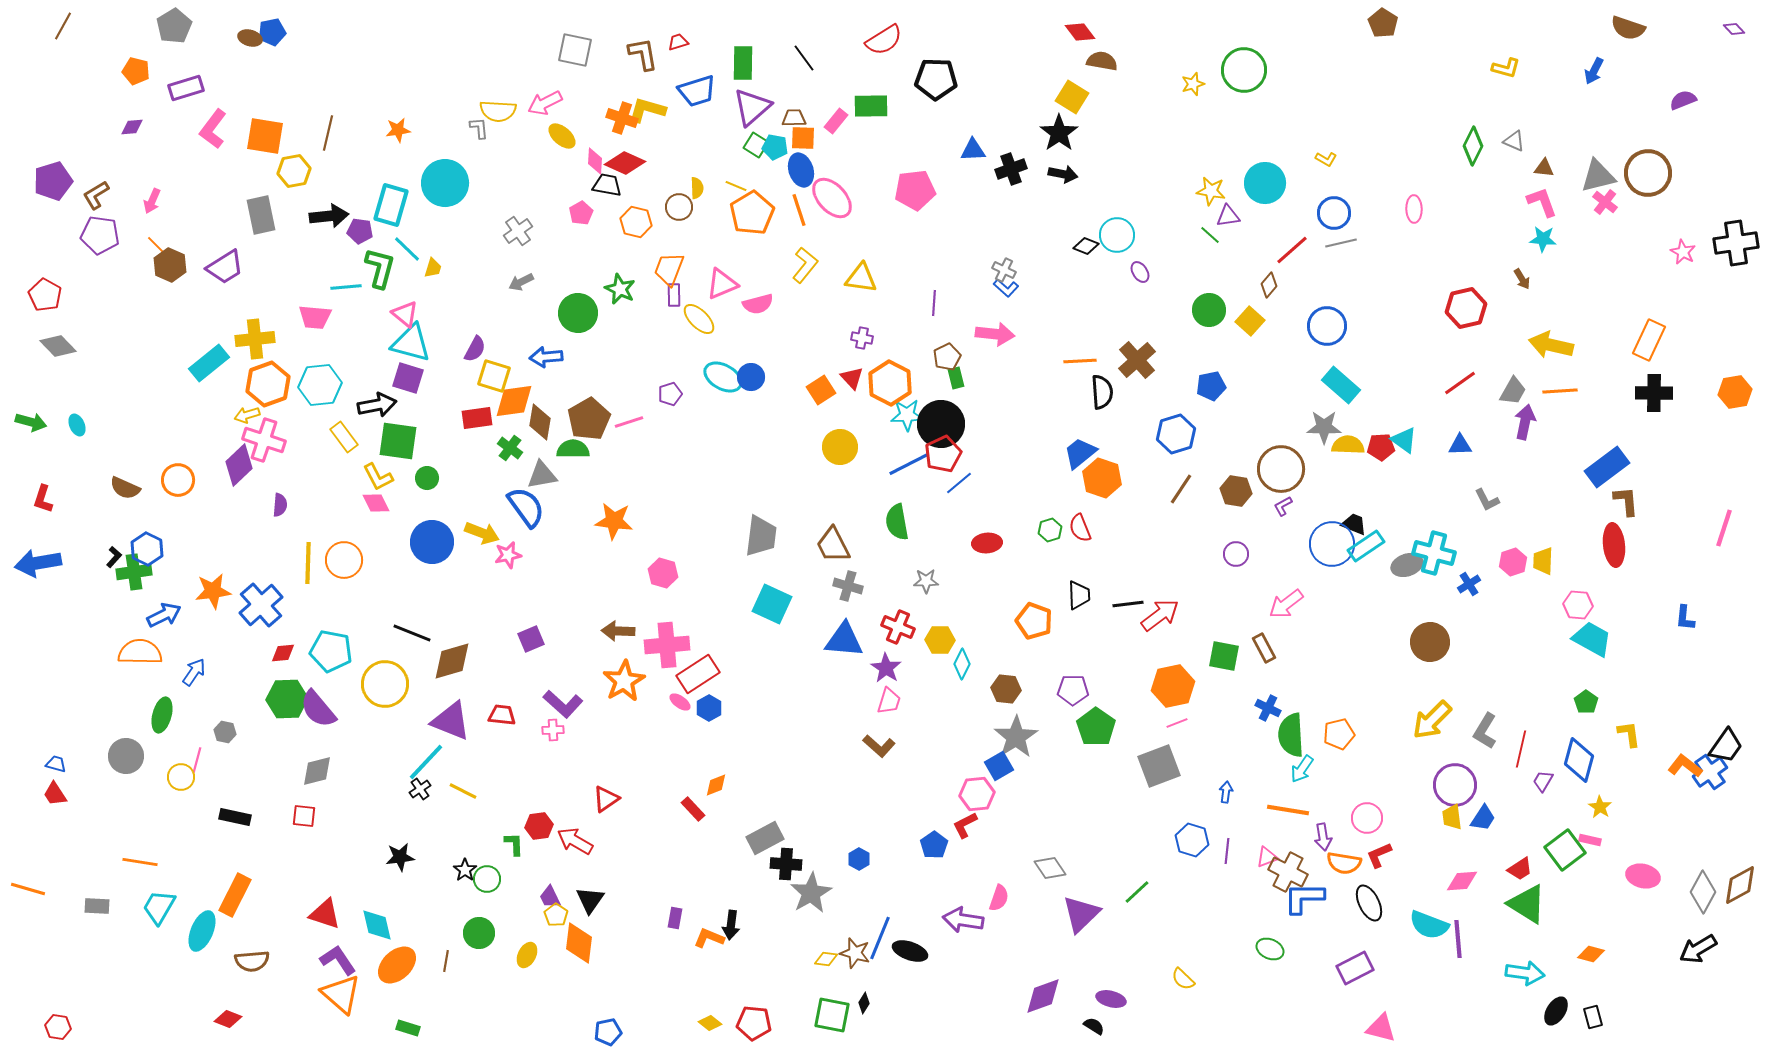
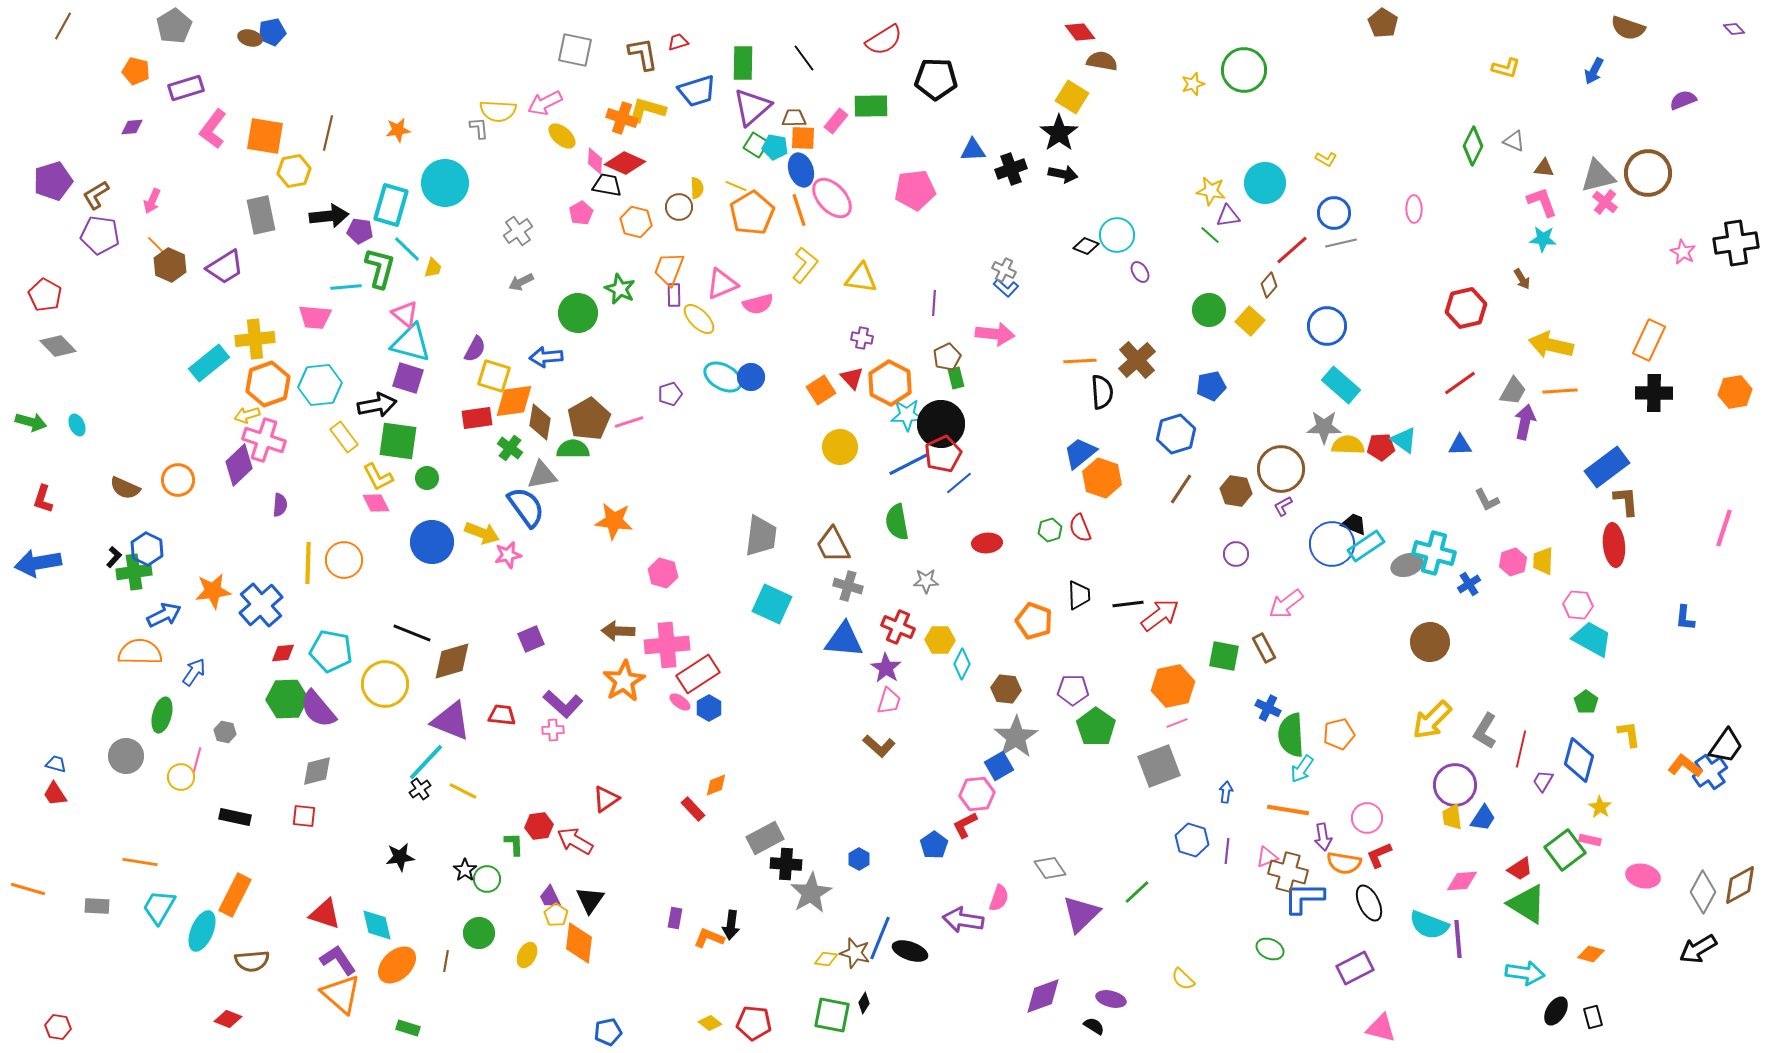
brown cross at (1288, 872): rotated 12 degrees counterclockwise
